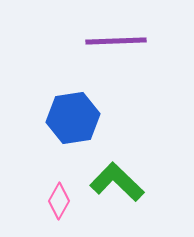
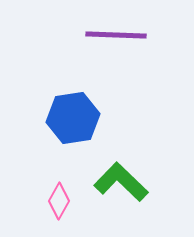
purple line: moved 6 px up; rotated 4 degrees clockwise
green L-shape: moved 4 px right
